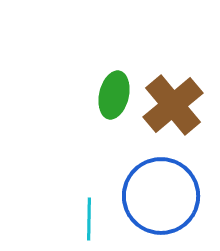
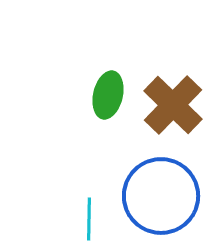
green ellipse: moved 6 px left
brown cross: rotated 6 degrees counterclockwise
